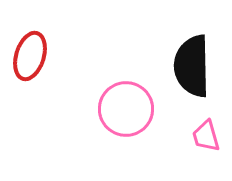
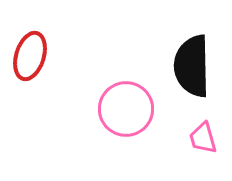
pink trapezoid: moved 3 px left, 2 px down
